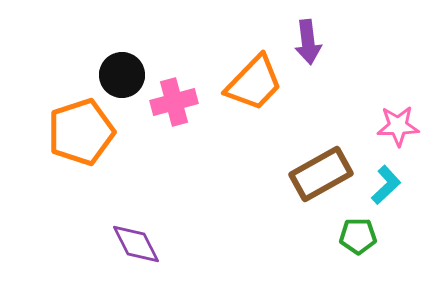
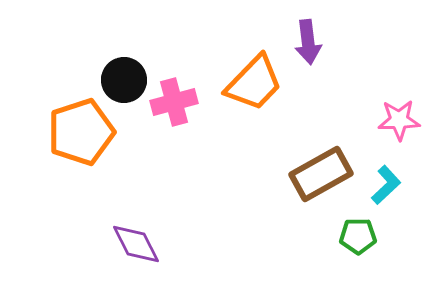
black circle: moved 2 px right, 5 px down
pink star: moved 1 px right, 6 px up
